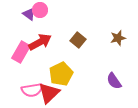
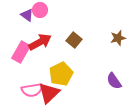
purple triangle: moved 2 px left, 1 px down
brown square: moved 4 px left
